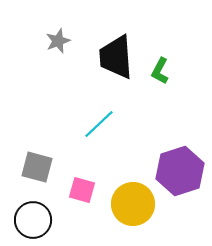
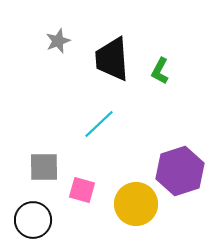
black trapezoid: moved 4 px left, 2 px down
gray square: moved 7 px right; rotated 16 degrees counterclockwise
yellow circle: moved 3 px right
